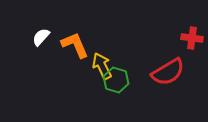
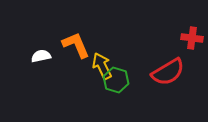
white semicircle: moved 19 px down; rotated 36 degrees clockwise
orange L-shape: moved 1 px right
